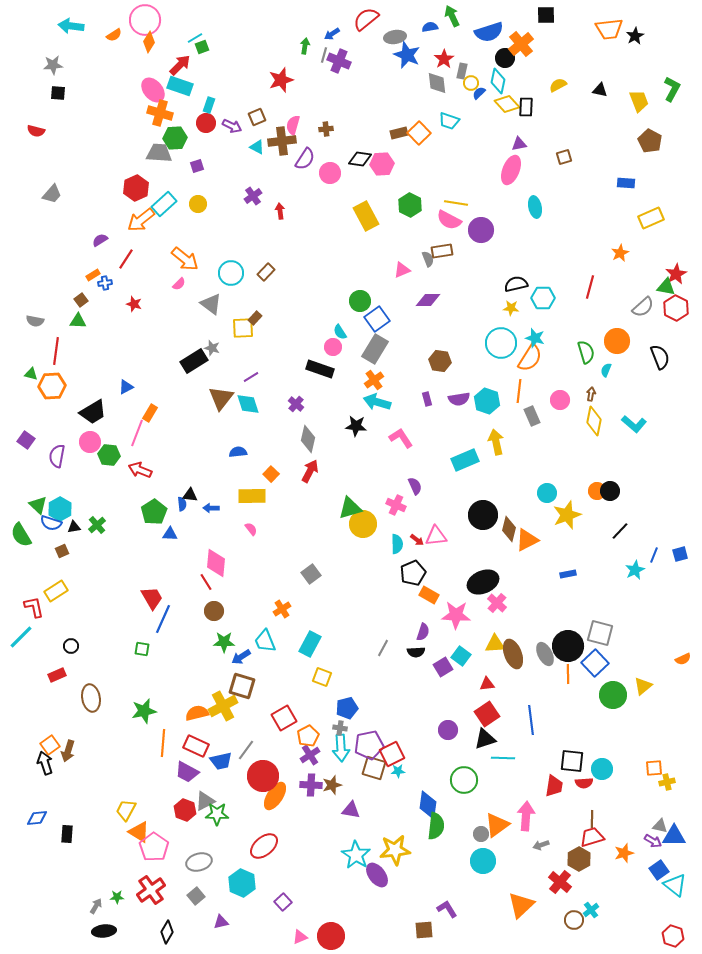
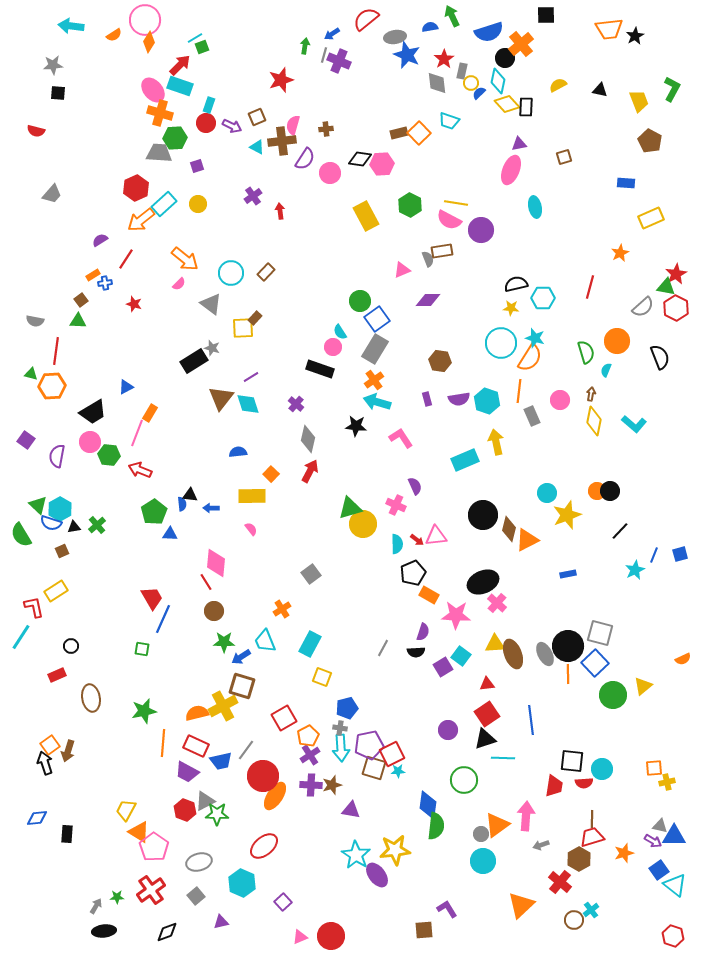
cyan line at (21, 637): rotated 12 degrees counterclockwise
black diamond at (167, 932): rotated 40 degrees clockwise
